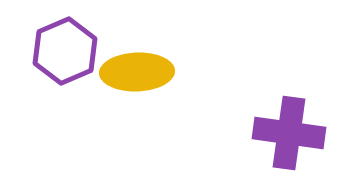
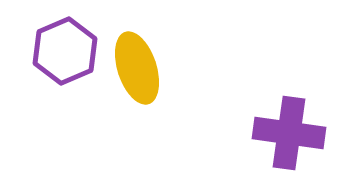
yellow ellipse: moved 4 px up; rotated 74 degrees clockwise
